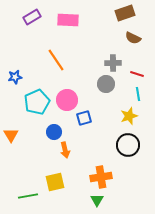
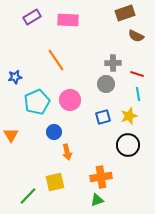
brown semicircle: moved 3 px right, 2 px up
pink circle: moved 3 px right
blue square: moved 19 px right, 1 px up
orange arrow: moved 2 px right, 2 px down
green line: rotated 36 degrees counterclockwise
green triangle: rotated 40 degrees clockwise
